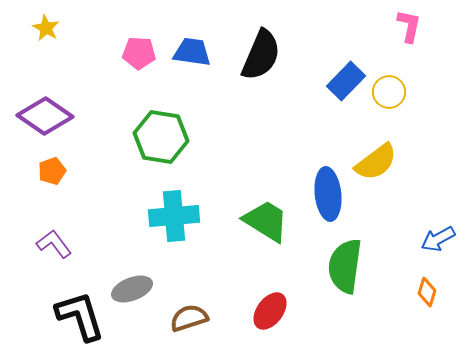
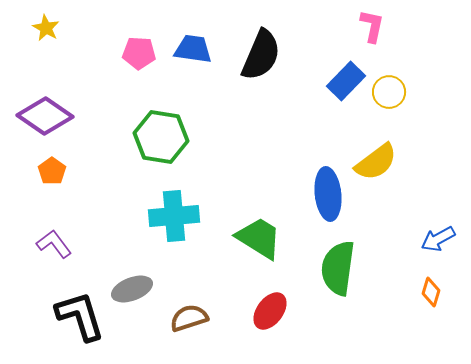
pink L-shape: moved 37 px left
blue trapezoid: moved 1 px right, 3 px up
orange pentagon: rotated 16 degrees counterclockwise
green trapezoid: moved 7 px left, 17 px down
green semicircle: moved 7 px left, 2 px down
orange diamond: moved 4 px right
